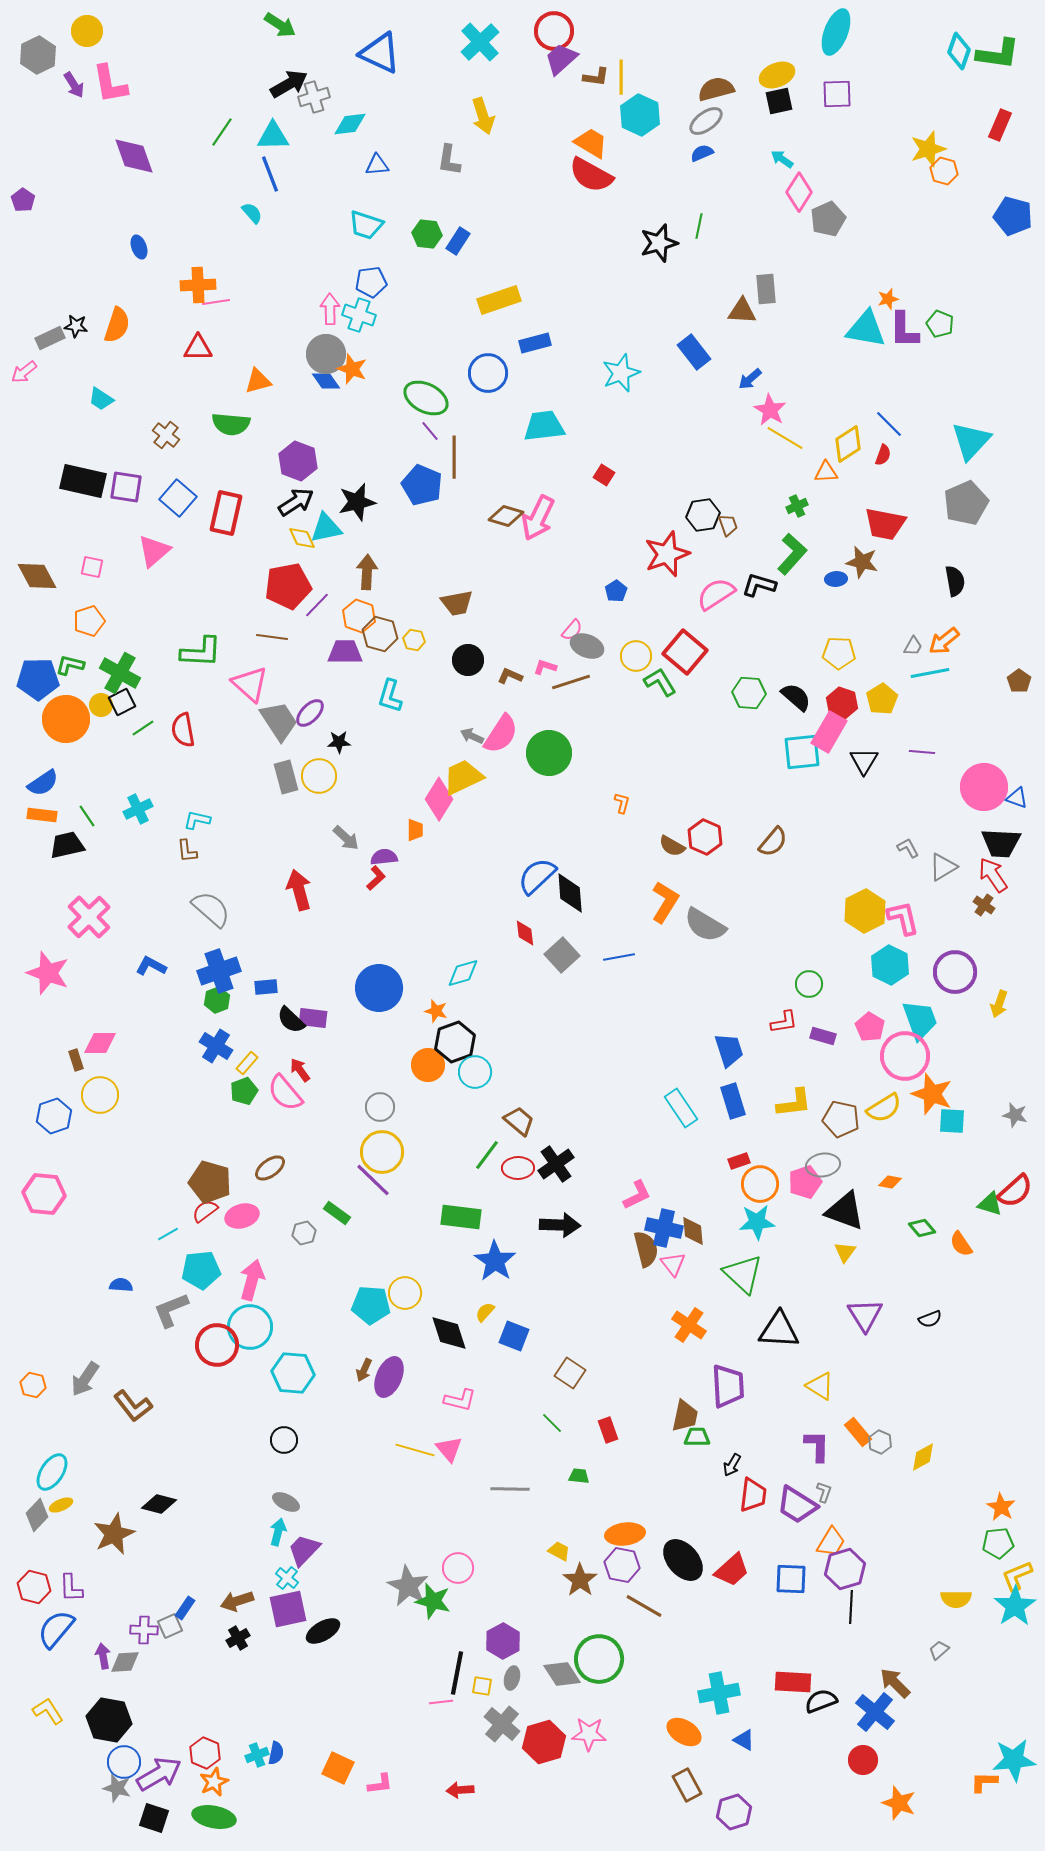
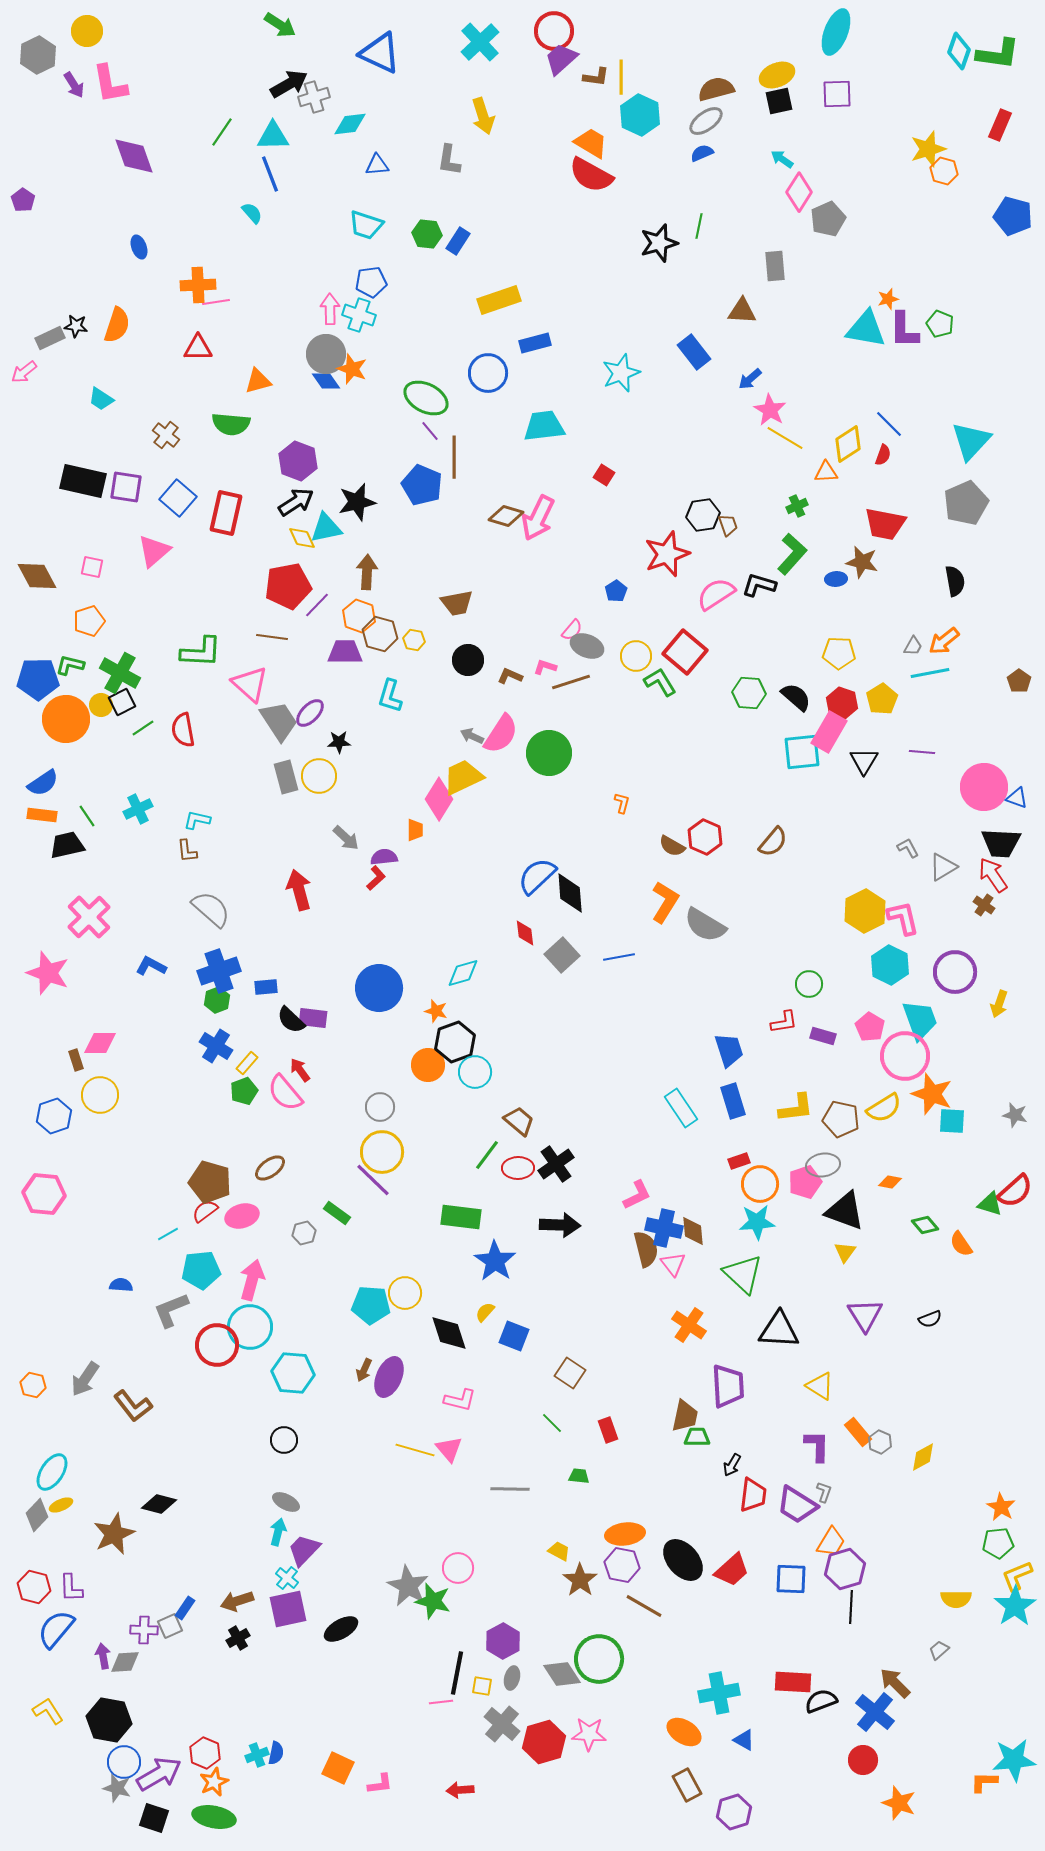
gray rectangle at (766, 289): moved 9 px right, 23 px up
yellow L-shape at (794, 1103): moved 2 px right, 5 px down
green diamond at (922, 1228): moved 3 px right, 3 px up
black ellipse at (323, 1631): moved 18 px right, 2 px up
